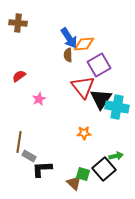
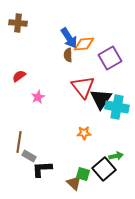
purple square: moved 11 px right, 7 px up
pink star: moved 1 px left, 2 px up
